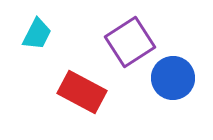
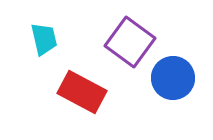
cyan trapezoid: moved 7 px right, 5 px down; rotated 40 degrees counterclockwise
purple square: rotated 21 degrees counterclockwise
